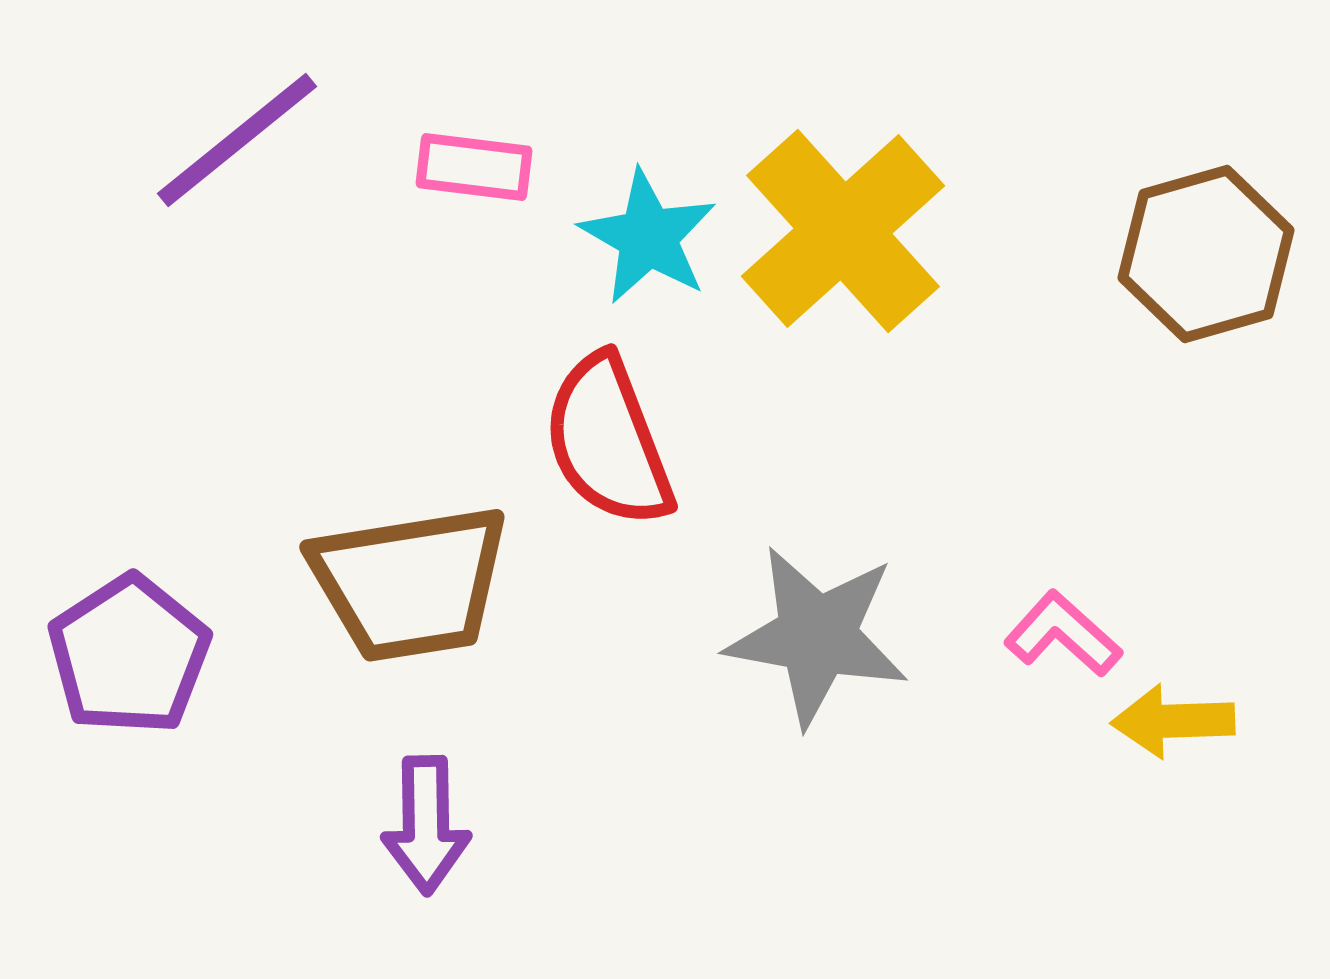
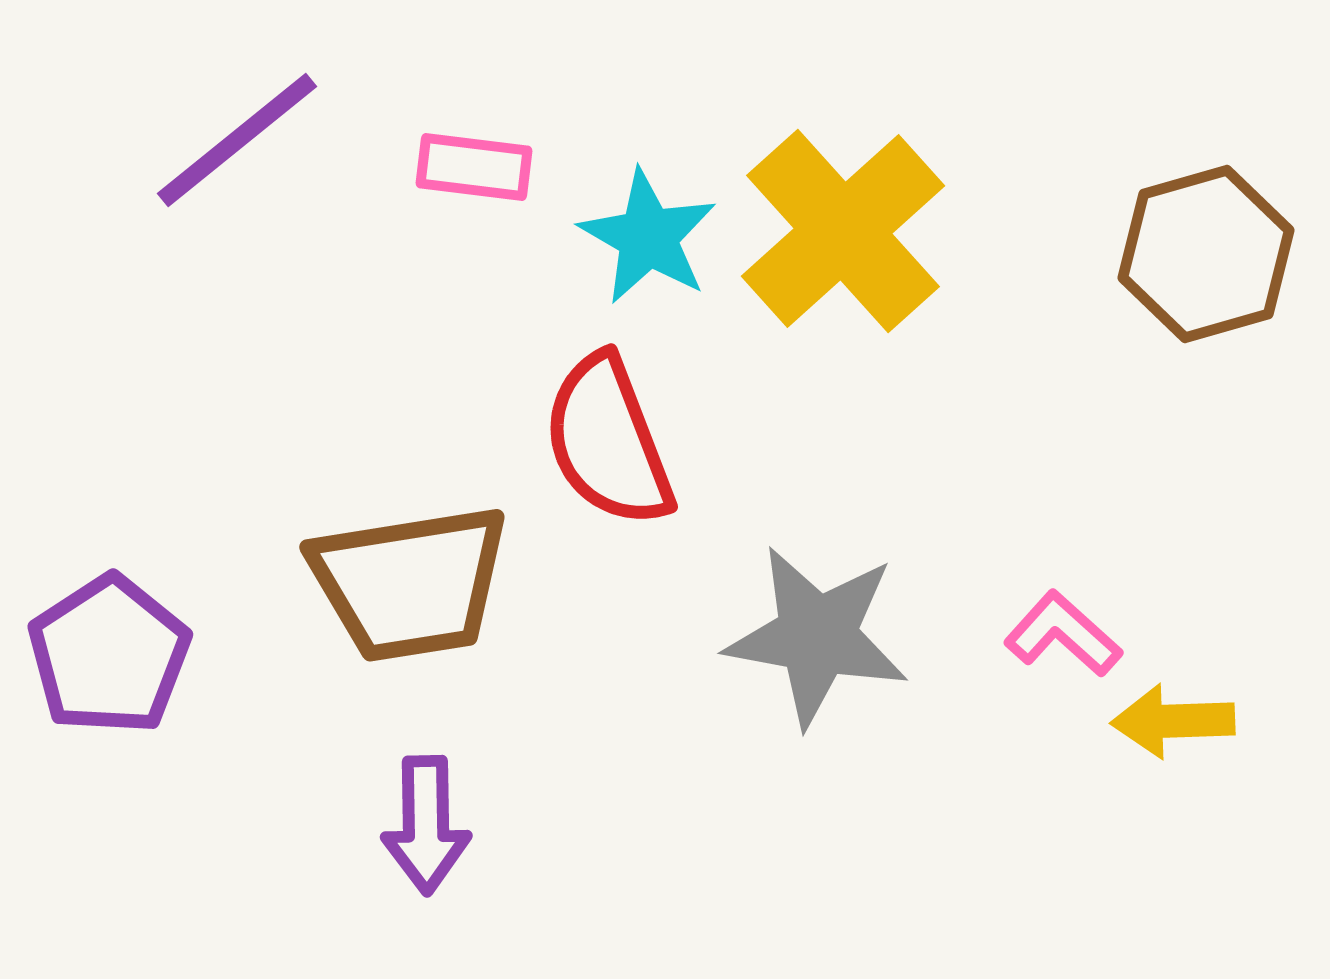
purple pentagon: moved 20 px left
